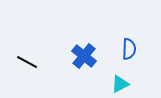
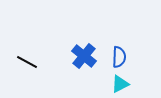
blue semicircle: moved 10 px left, 8 px down
